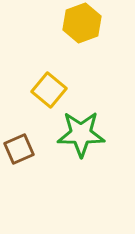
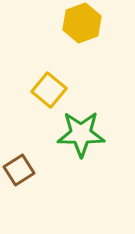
brown square: moved 21 px down; rotated 8 degrees counterclockwise
